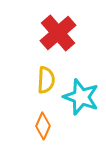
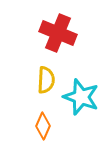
red cross: rotated 27 degrees counterclockwise
